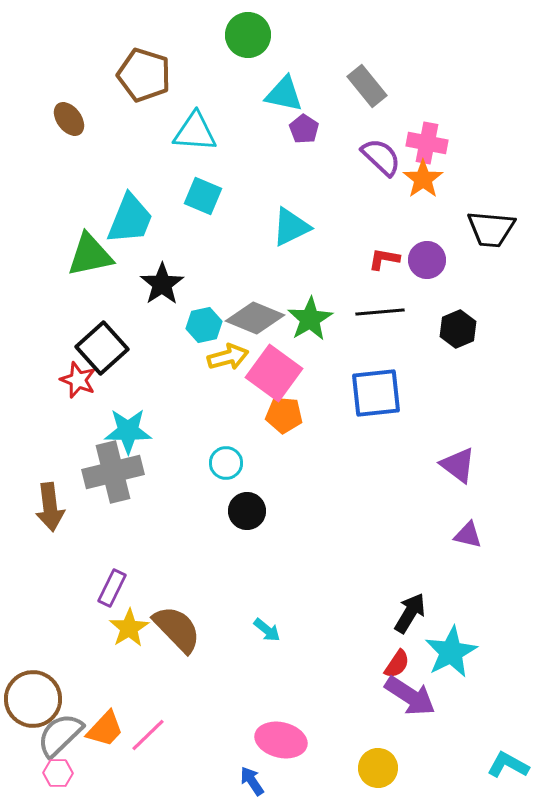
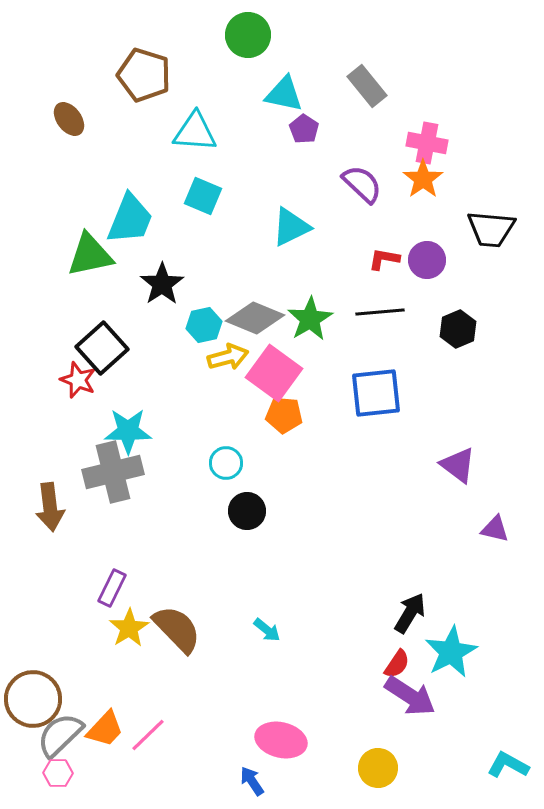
purple semicircle at (381, 157): moved 19 px left, 27 px down
purple triangle at (468, 535): moved 27 px right, 6 px up
